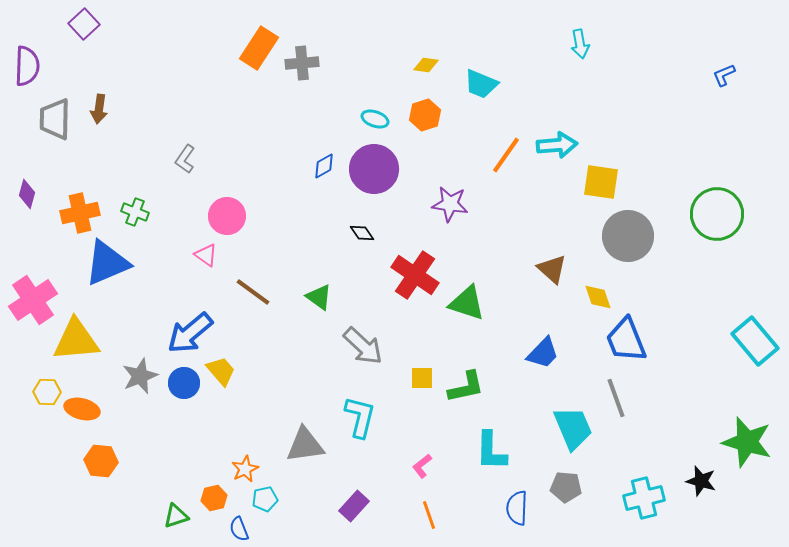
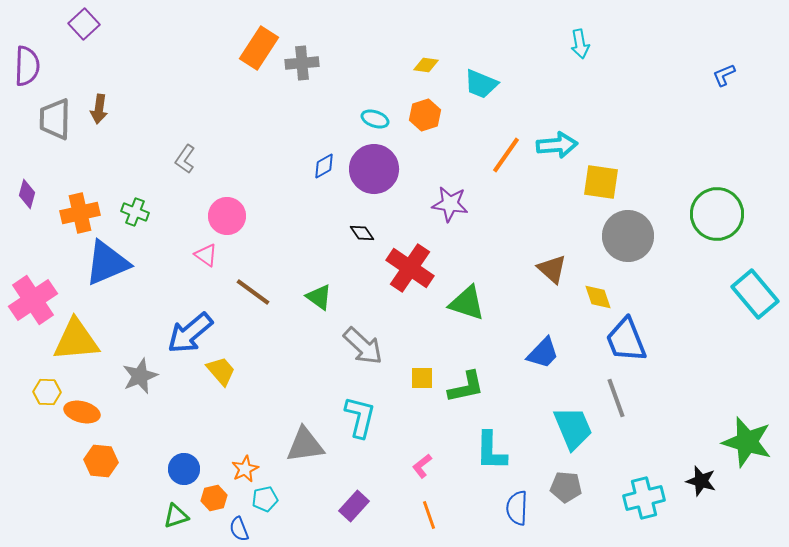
red cross at (415, 275): moved 5 px left, 7 px up
cyan rectangle at (755, 341): moved 47 px up
blue circle at (184, 383): moved 86 px down
orange ellipse at (82, 409): moved 3 px down
